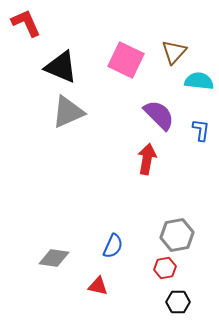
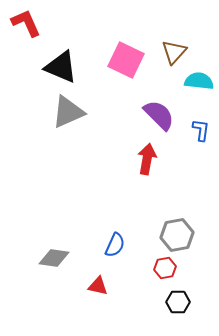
blue semicircle: moved 2 px right, 1 px up
